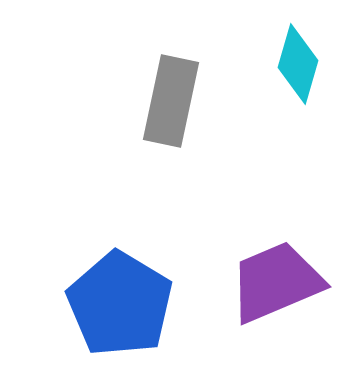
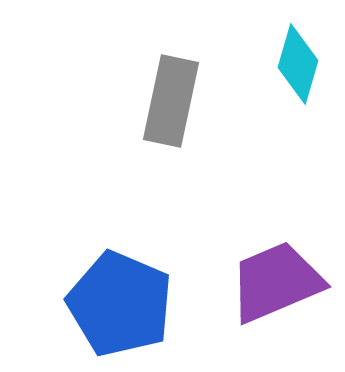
blue pentagon: rotated 8 degrees counterclockwise
